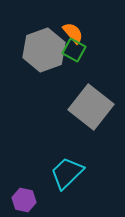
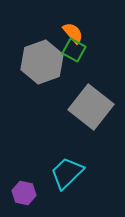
gray hexagon: moved 2 px left, 12 px down
purple hexagon: moved 7 px up
